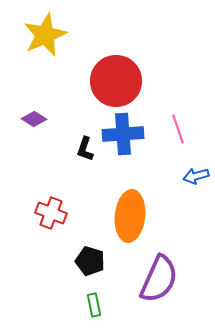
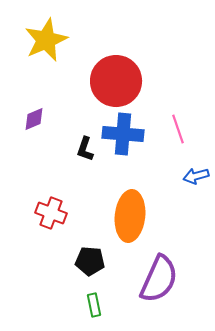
yellow star: moved 1 px right, 5 px down
purple diamond: rotated 55 degrees counterclockwise
blue cross: rotated 9 degrees clockwise
black pentagon: rotated 12 degrees counterclockwise
